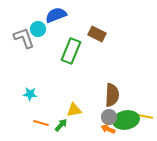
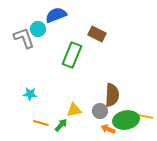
green rectangle: moved 1 px right, 4 px down
gray circle: moved 9 px left, 6 px up
